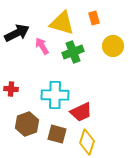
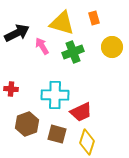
yellow circle: moved 1 px left, 1 px down
